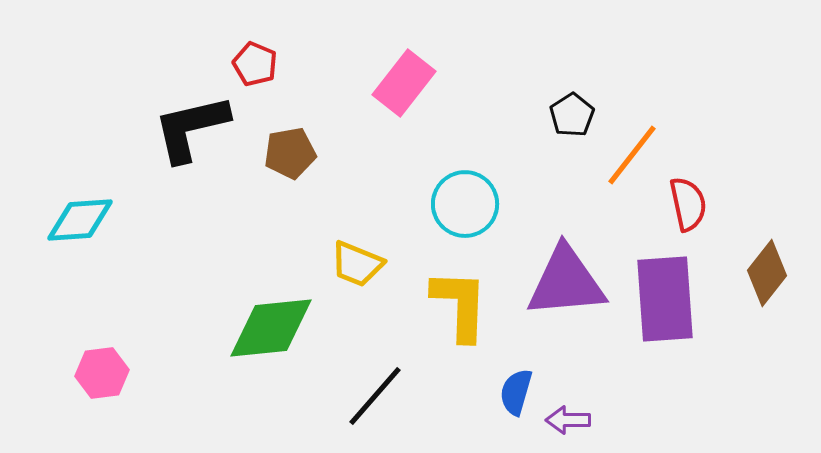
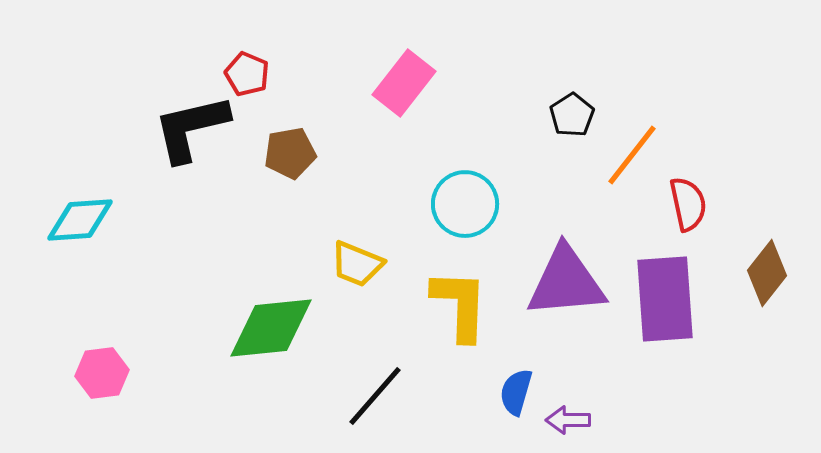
red pentagon: moved 8 px left, 10 px down
